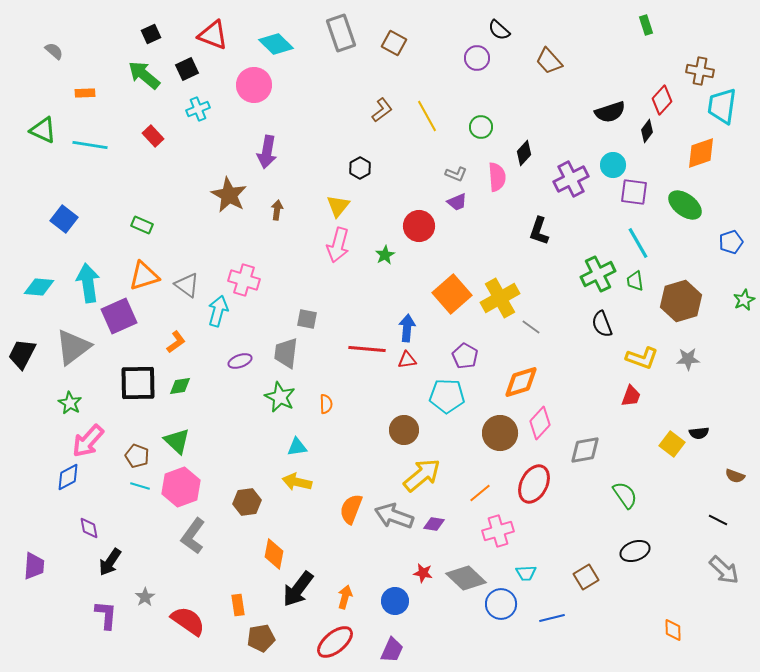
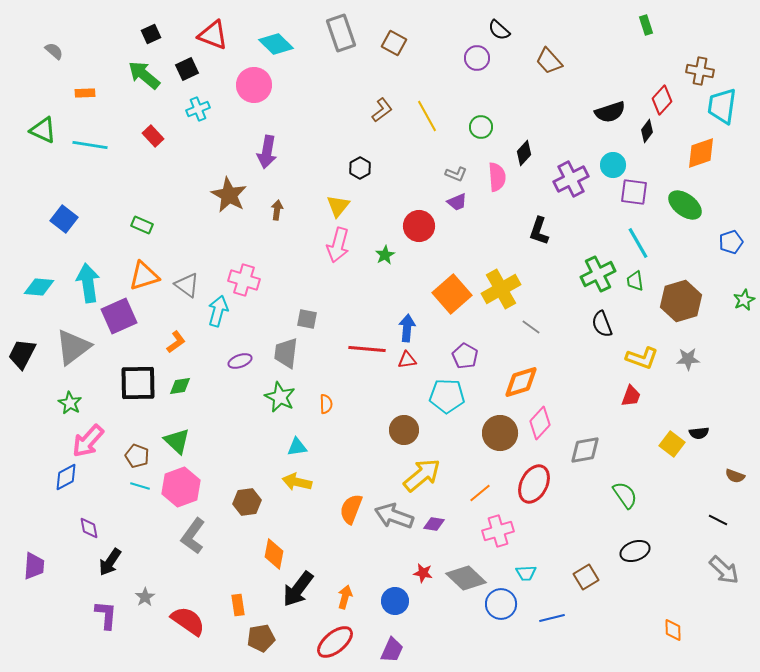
yellow cross at (500, 298): moved 1 px right, 9 px up
blue diamond at (68, 477): moved 2 px left
